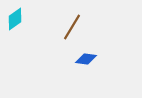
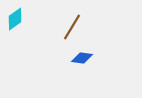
blue diamond: moved 4 px left, 1 px up
